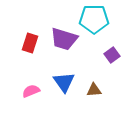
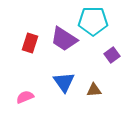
cyan pentagon: moved 1 px left, 2 px down
purple trapezoid: rotated 16 degrees clockwise
pink semicircle: moved 6 px left, 6 px down
